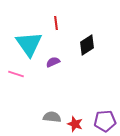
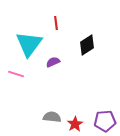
cyan triangle: rotated 12 degrees clockwise
red star: rotated 21 degrees clockwise
